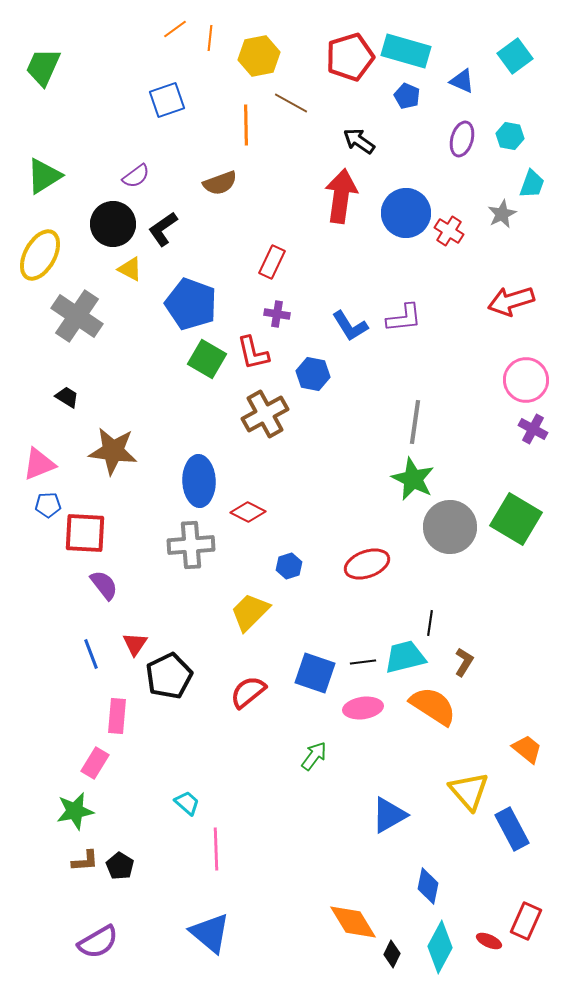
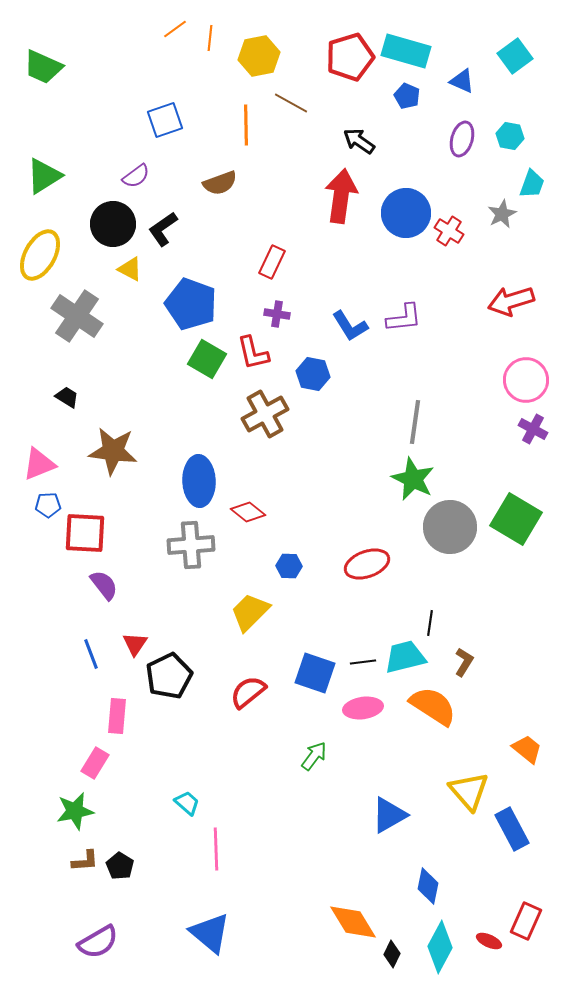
green trapezoid at (43, 67): rotated 90 degrees counterclockwise
blue square at (167, 100): moved 2 px left, 20 px down
red diamond at (248, 512): rotated 12 degrees clockwise
blue hexagon at (289, 566): rotated 20 degrees clockwise
